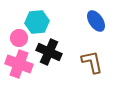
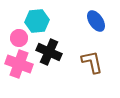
cyan hexagon: moved 1 px up
